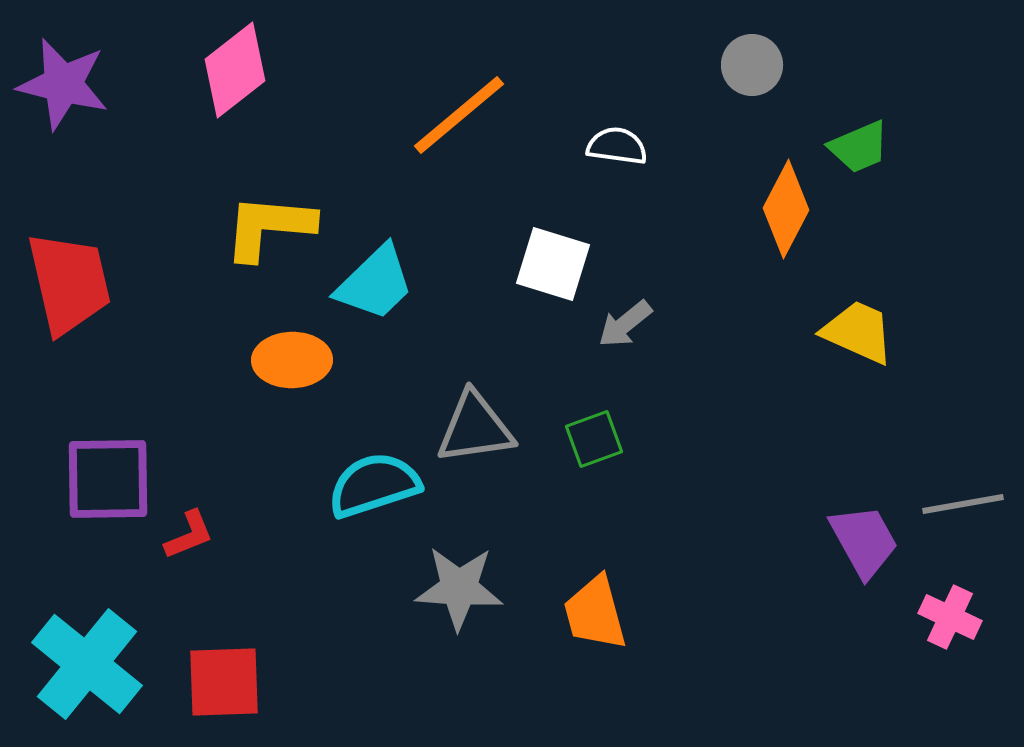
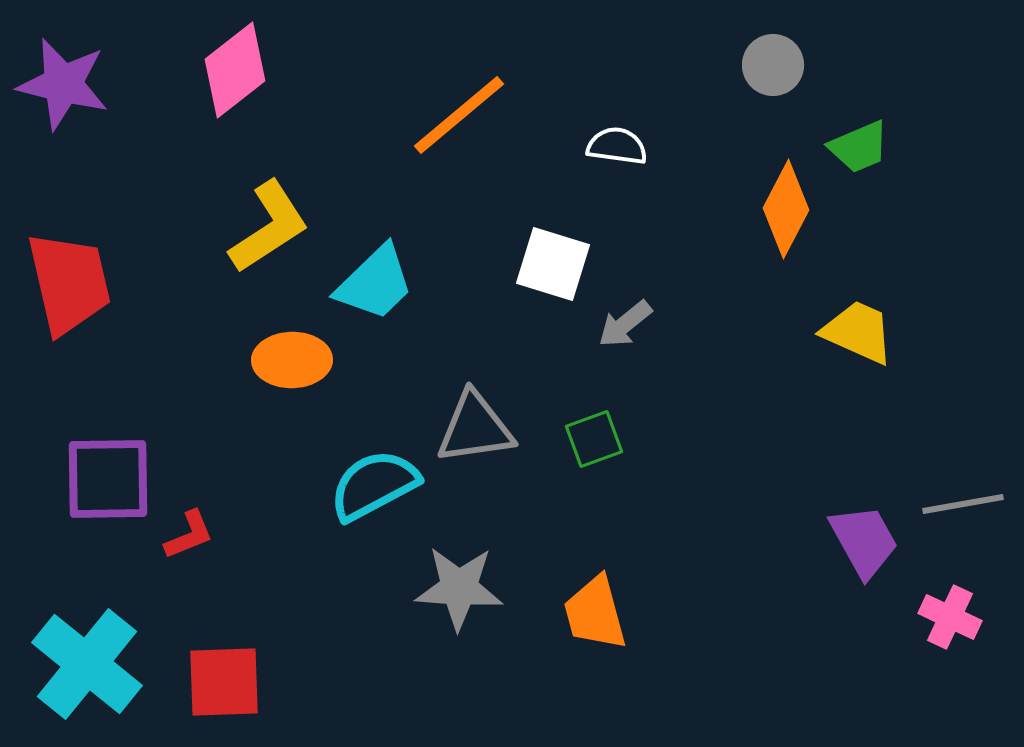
gray circle: moved 21 px right
yellow L-shape: rotated 142 degrees clockwise
cyan semicircle: rotated 10 degrees counterclockwise
